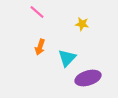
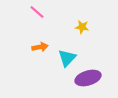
yellow star: moved 3 px down
orange arrow: rotated 119 degrees counterclockwise
